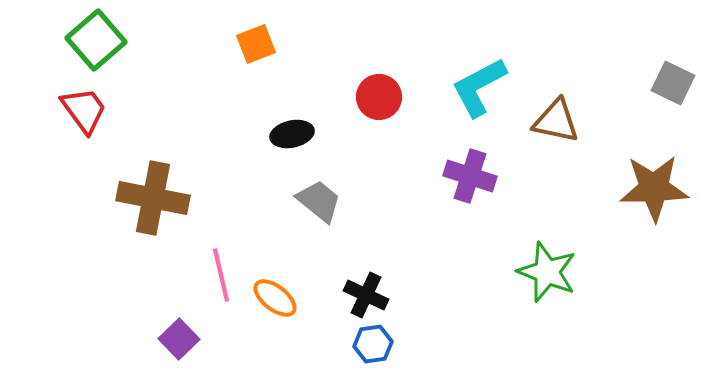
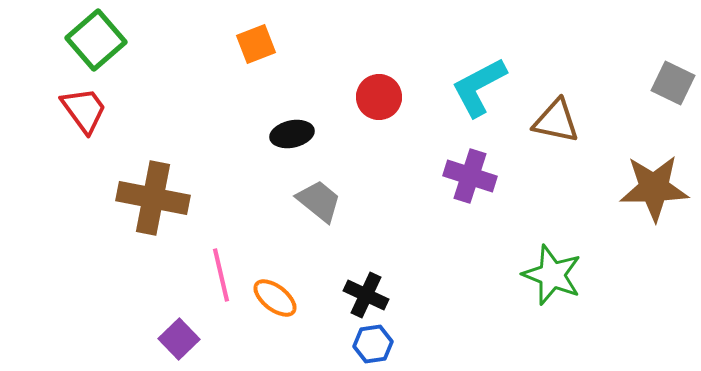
green star: moved 5 px right, 3 px down
